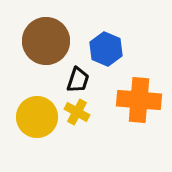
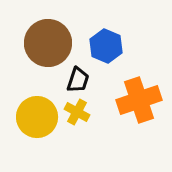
brown circle: moved 2 px right, 2 px down
blue hexagon: moved 3 px up
orange cross: rotated 24 degrees counterclockwise
